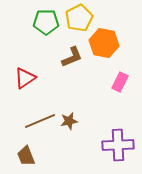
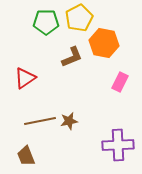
brown line: rotated 12 degrees clockwise
